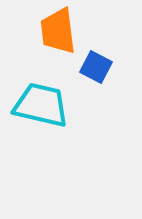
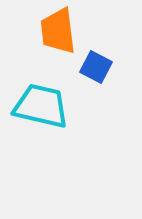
cyan trapezoid: moved 1 px down
